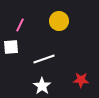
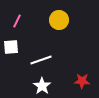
yellow circle: moved 1 px up
pink line: moved 3 px left, 4 px up
white line: moved 3 px left, 1 px down
red star: moved 1 px right, 1 px down
